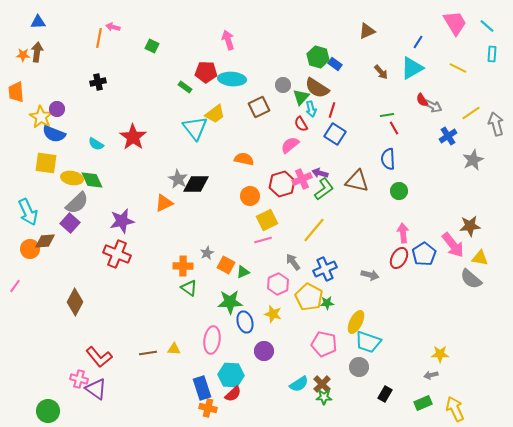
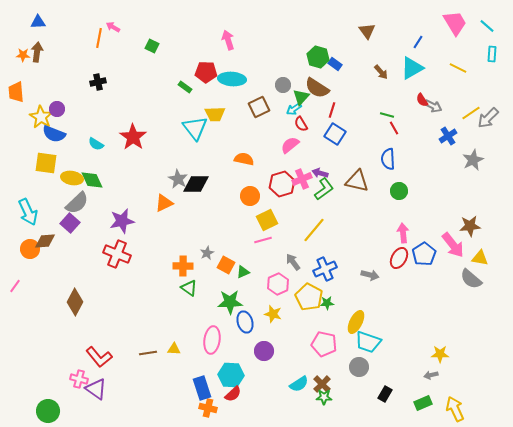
pink arrow at (113, 27): rotated 16 degrees clockwise
brown triangle at (367, 31): rotated 42 degrees counterclockwise
cyan arrow at (311, 109): moved 17 px left; rotated 70 degrees clockwise
yellow trapezoid at (215, 114): rotated 35 degrees clockwise
green line at (387, 115): rotated 24 degrees clockwise
gray arrow at (496, 124): moved 8 px left, 6 px up; rotated 120 degrees counterclockwise
